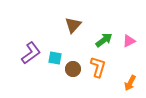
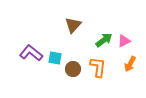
pink triangle: moved 5 px left
purple L-shape: rotated 105 degrees counterclockwise
orange L-shape: rotated 10 degrees counterclockwise
orange arrow: moved 19 px up
